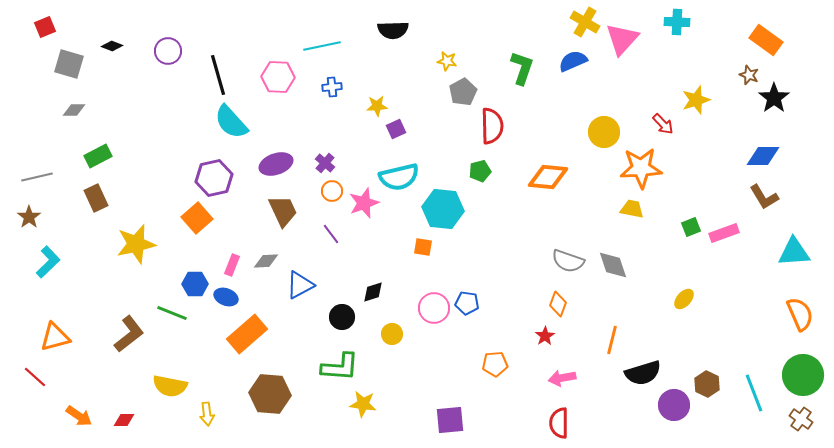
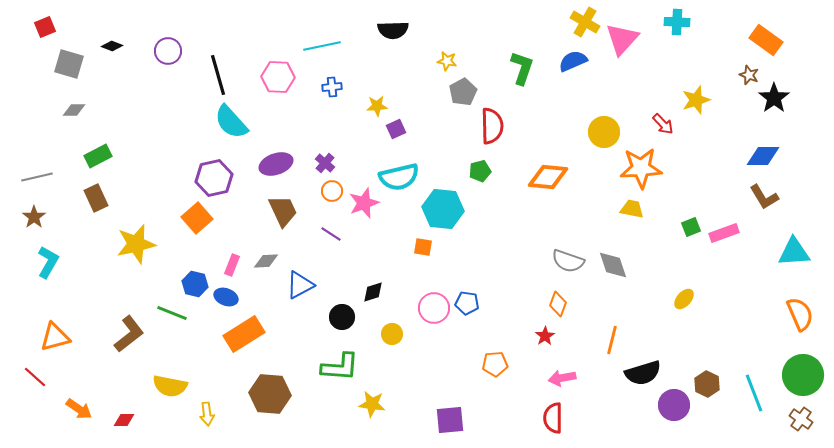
brown star at (29, 217): moved 5 px right
purple line at (331, 234): rotated 20 degrees counterclockwise
cyan L-shape at (48, 262): rotated 16 degrees counterclockwise
blue hexagon at (195, 284): rotated 15 degrees clockwise
orange rectangle at (247, 334): moved 3 px left; rotated 9 degrees clockwise
yellow star at (363, 404): moved 9 px right
orange arrow at (79, 416): moved 7 px up
red semicircle at (559, 423): moved 6 px left, 5 px up
